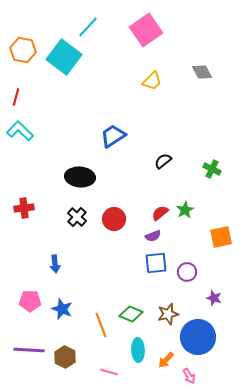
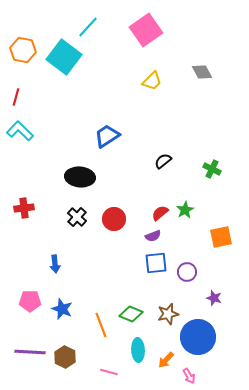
blue trapezoid: moved 6 px left
purple line: moved 1 px right, 2 px down
